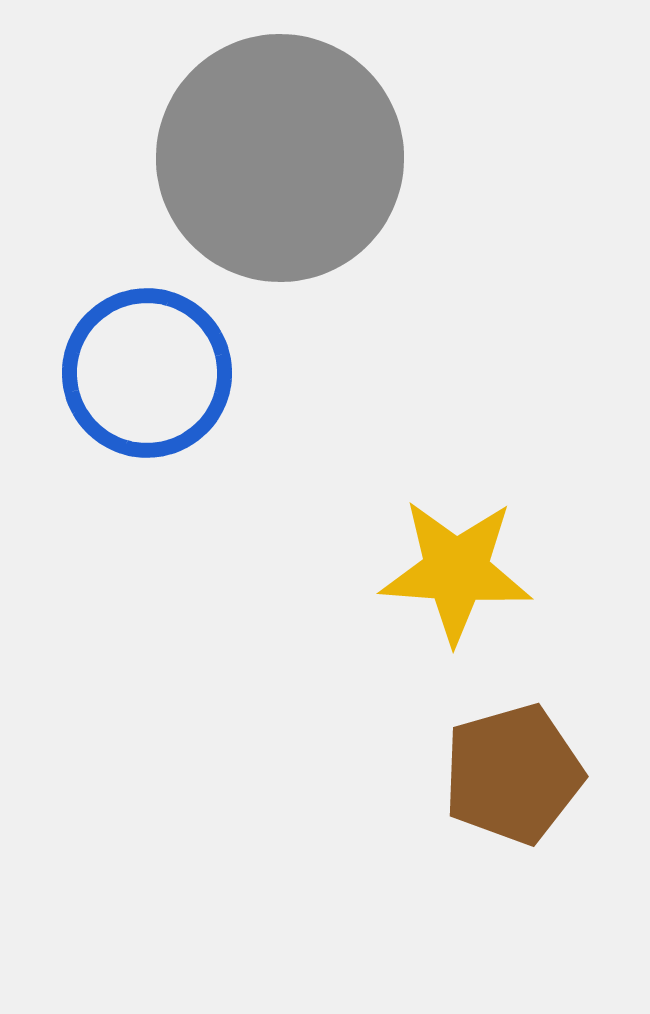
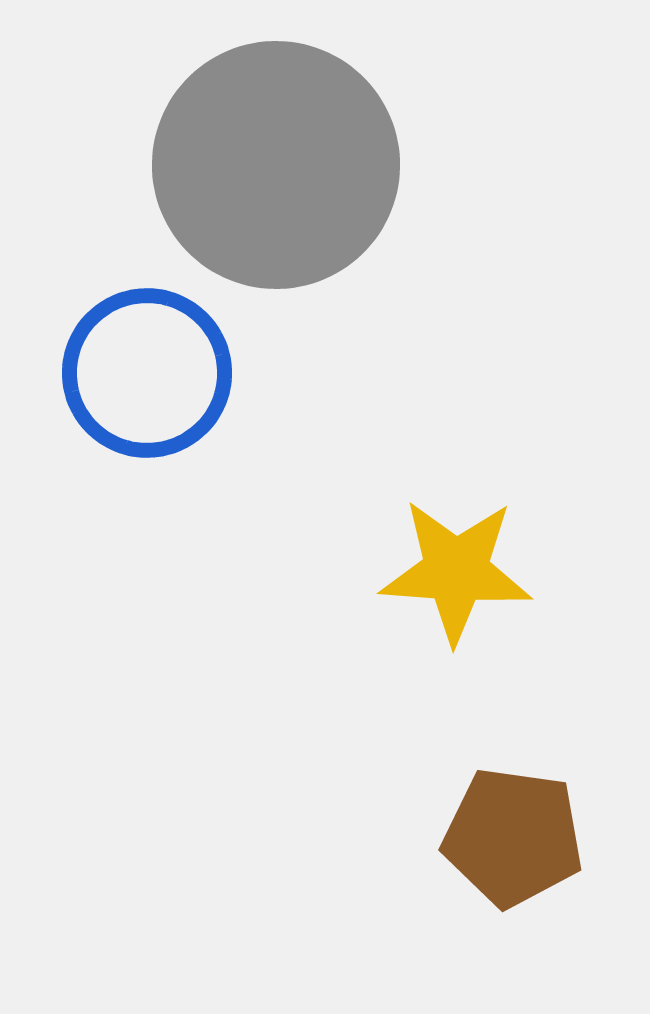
gray circle: moved 4 px left, 7 px down
brown pentagon: moved 63 px down; rotated 24 degrees clockwise
